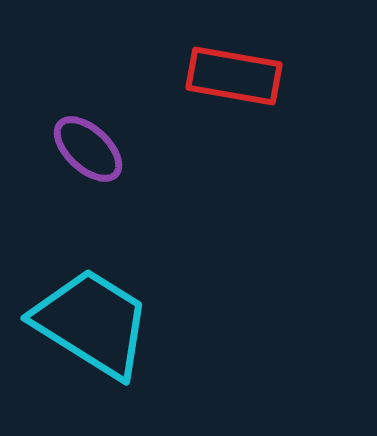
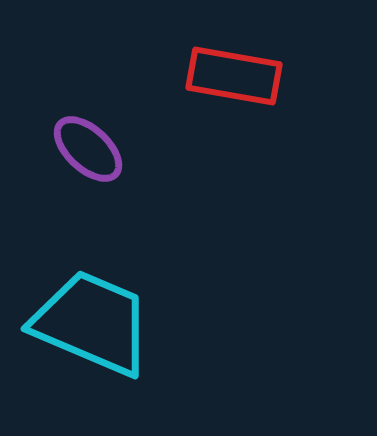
cyan trapezoid: rotated 9 degrees counterclockwise
